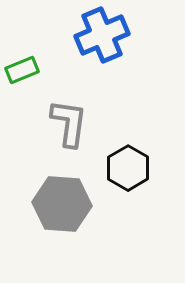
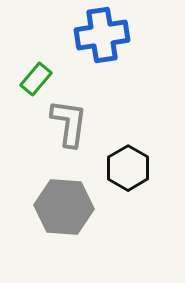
blue cross: rotated 14 degrees clockwise
green rectangle: moved 14 px right, 9 px down; rotated 28 degrees counterclockwise
gray hexagon: moved 2 px right, 3 px down
